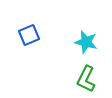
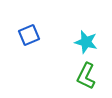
green L-shape: moved 3 px up
